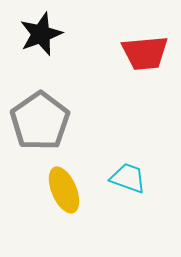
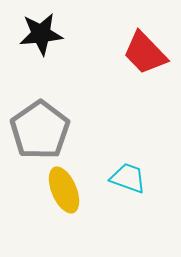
black star: rotated 15 degrees clockwise
red trapezoid: rotated 51 degrees clockwise
gray pentagon: moved 9 px down
